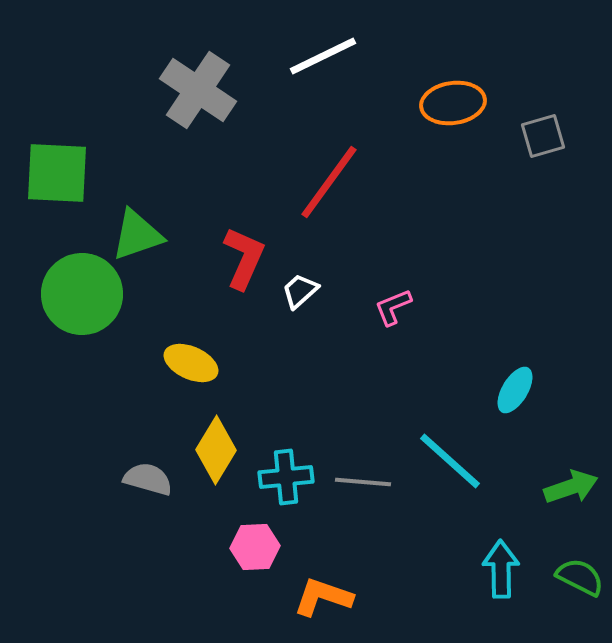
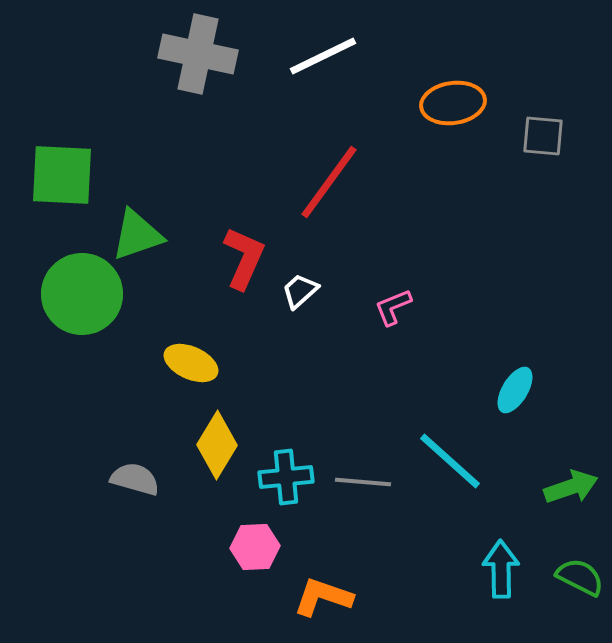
gray cross: moved 36 px up; rotated 22 degrees counterclockwise
gray square: rotated 21 degrees clockwise
green square: moved 5 px right, 2 px down
yellow diamond: moved 1 px right, 5 px up
gray semicircle: moved 13 px left
